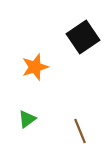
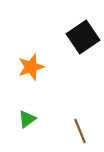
orange star: moved 4 px left
